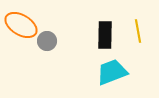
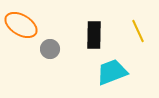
yellow line: rotated 15 degrees counterclockwise
black rectangle: moved 11 px left
gray circle: moved 3 px right, 8 px down
